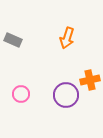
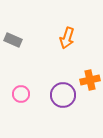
purple circle: moved 3 px left
